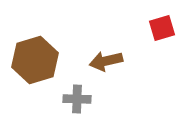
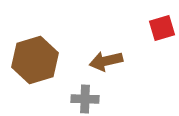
gray cross: moved 8 px right
